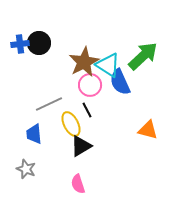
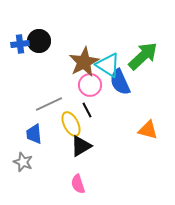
black circle: moved 2 px up
gray star: moved 3 px left, 7 px up
